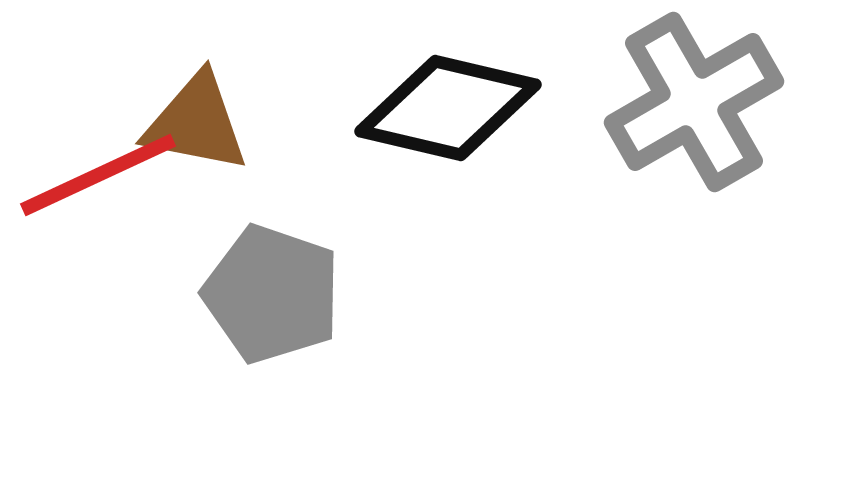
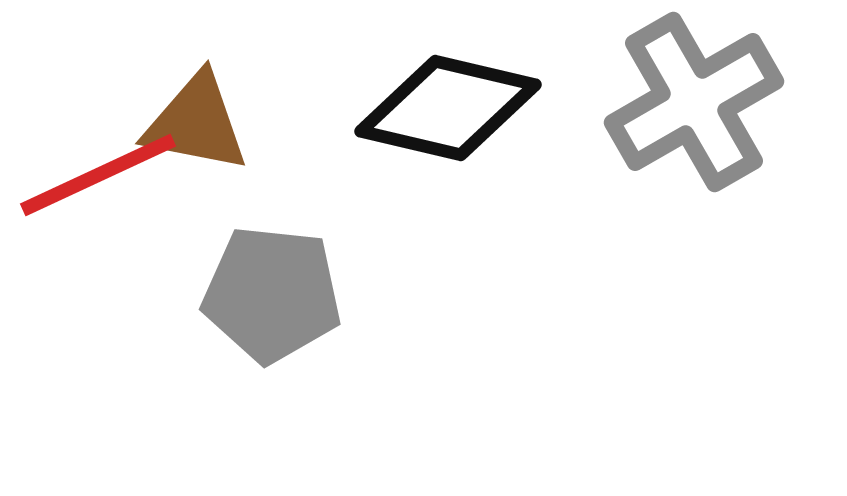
gray pentagon: rotated 13 degrees counterclockwise
